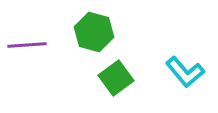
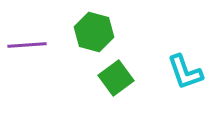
cyan L-shape: rotated 21 degrees clockwise
